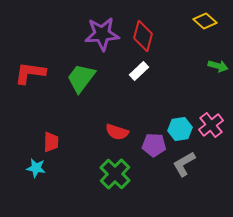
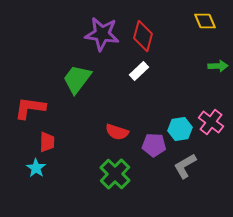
yellow diamond: rotated 25 degrees clockwise
purple star: rotated 12 degrees clockwise
green arrow: rotated 18 degrees counterclockwise
red L-shape: moved 35 px down
green trapezoid: moved 4 px left, 1 px down
pink cross: moved 3 px up; rotated 15 degrees counterclockwise
red trapezoid: moved 4 px left
gray L-shape: moved 1 px right, 2 px down
cyan star: rotated 24 degrees clockwise
